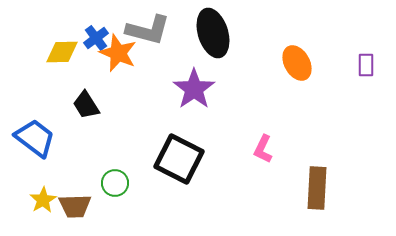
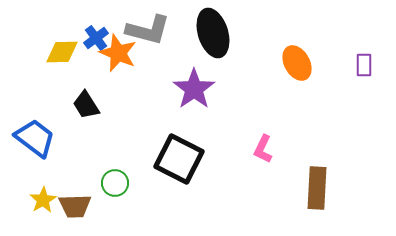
purple rectangle: moved 2 px left
